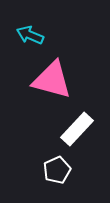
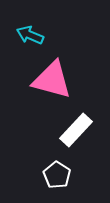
white rectangle: moved 1 px left, 1 px down
white pentagon: moved 5 px down; rotated 16 degrees counterclockwise
